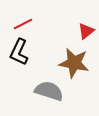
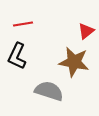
red line: rotated 18 degrees clockwise
black L-shape: moved 2 px left, 4 px down
brown star: moved 1 px up
